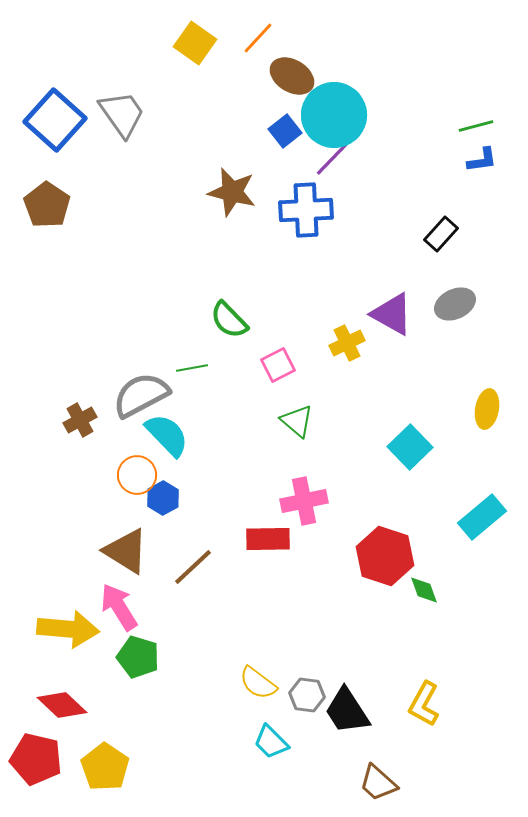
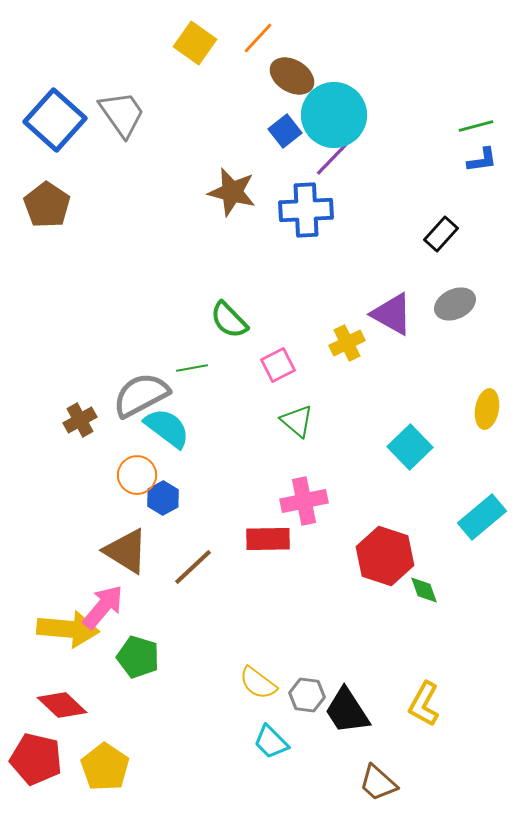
cyan semicircle at (167, 435): moved 7 px up; rotated 9 degrees counterclockwise
pink arrow at (119, 607): moved 16 px left; rotated 72 degrees clockwise
